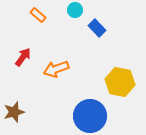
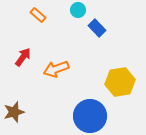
cyan circle: moved 3 px right
yellow hexagon: rotated 20 degrees counterclockwise
